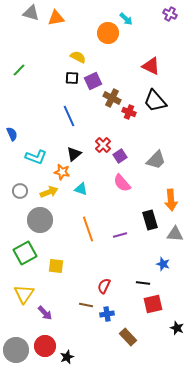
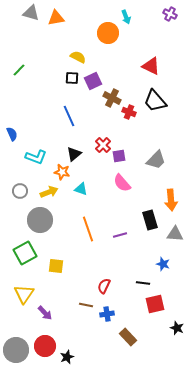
cyan arrow at (126, 19): moved 2 px up; rotated 24 degrees clockwise
purple square at (120, 156): moved 1 px left; rotated 24 degrees clockwise
red square at (153, 304): moved 2 px right
